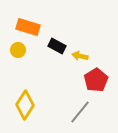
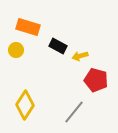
black rectangle: moved 1 px right
yellow circle: moved 2 px left
yellow arrow: rotated 28 degrees counterclockwise
red pentagon: rotated 25 degrees counterclockwise
gray line: moved 6 px left
